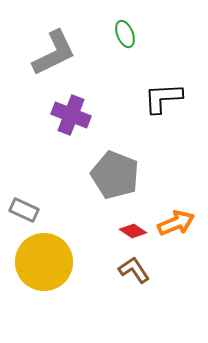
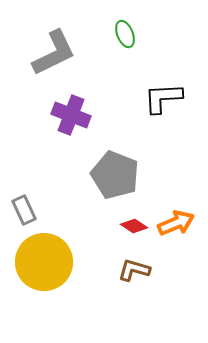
gray rectangle: rotated 40 degrees clockwise
red diamond: moved 1 px right, 5 px up
brown L-shape: rotated 40 degrees counterclockwise
